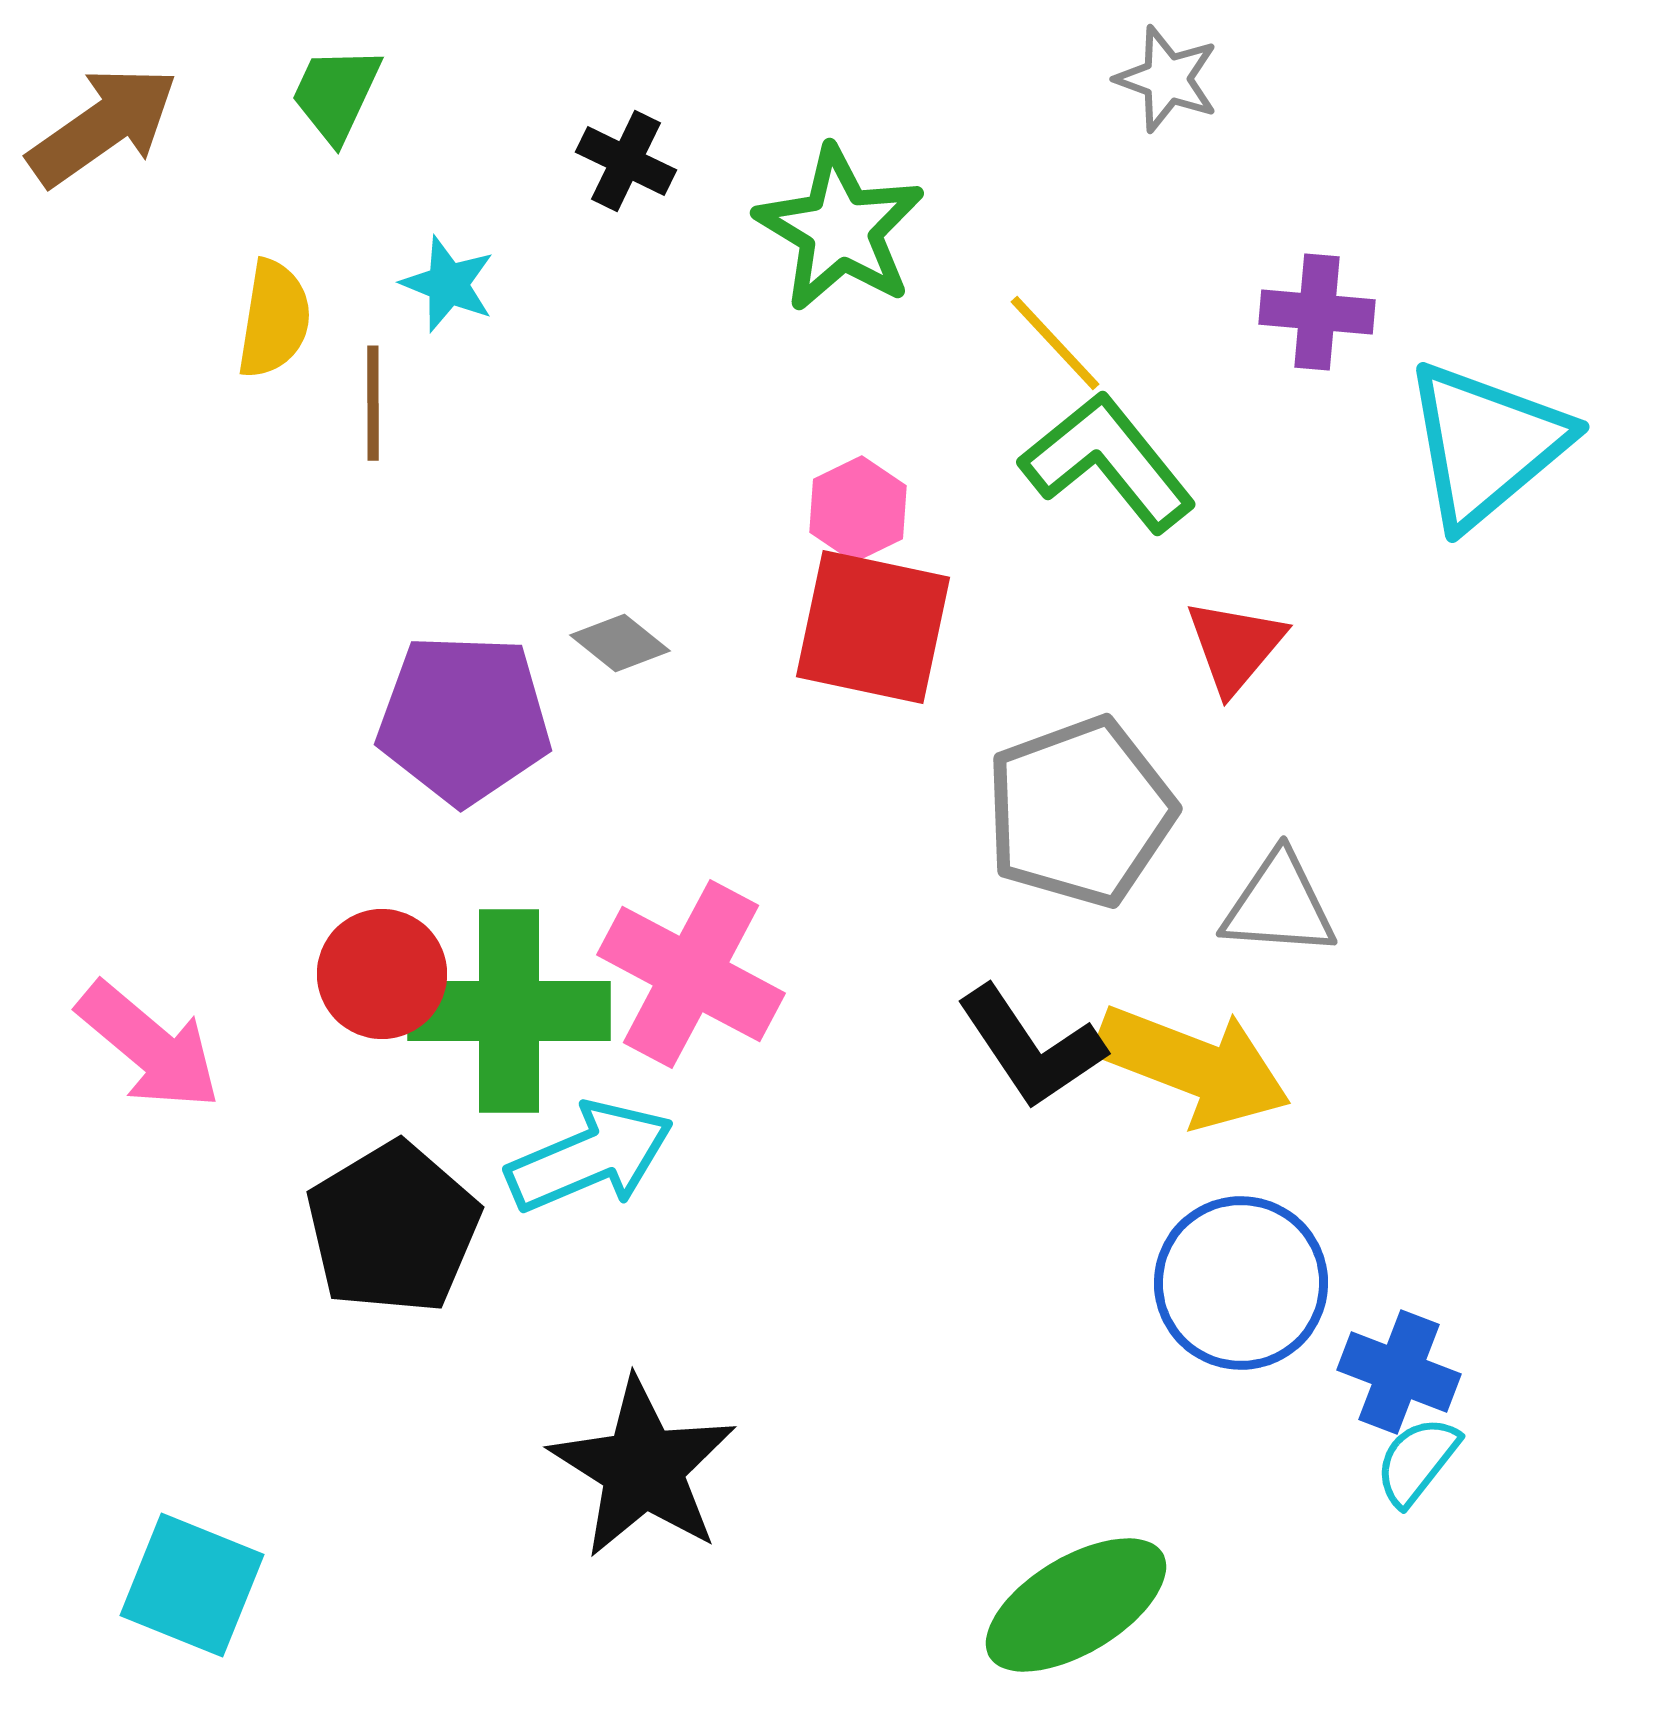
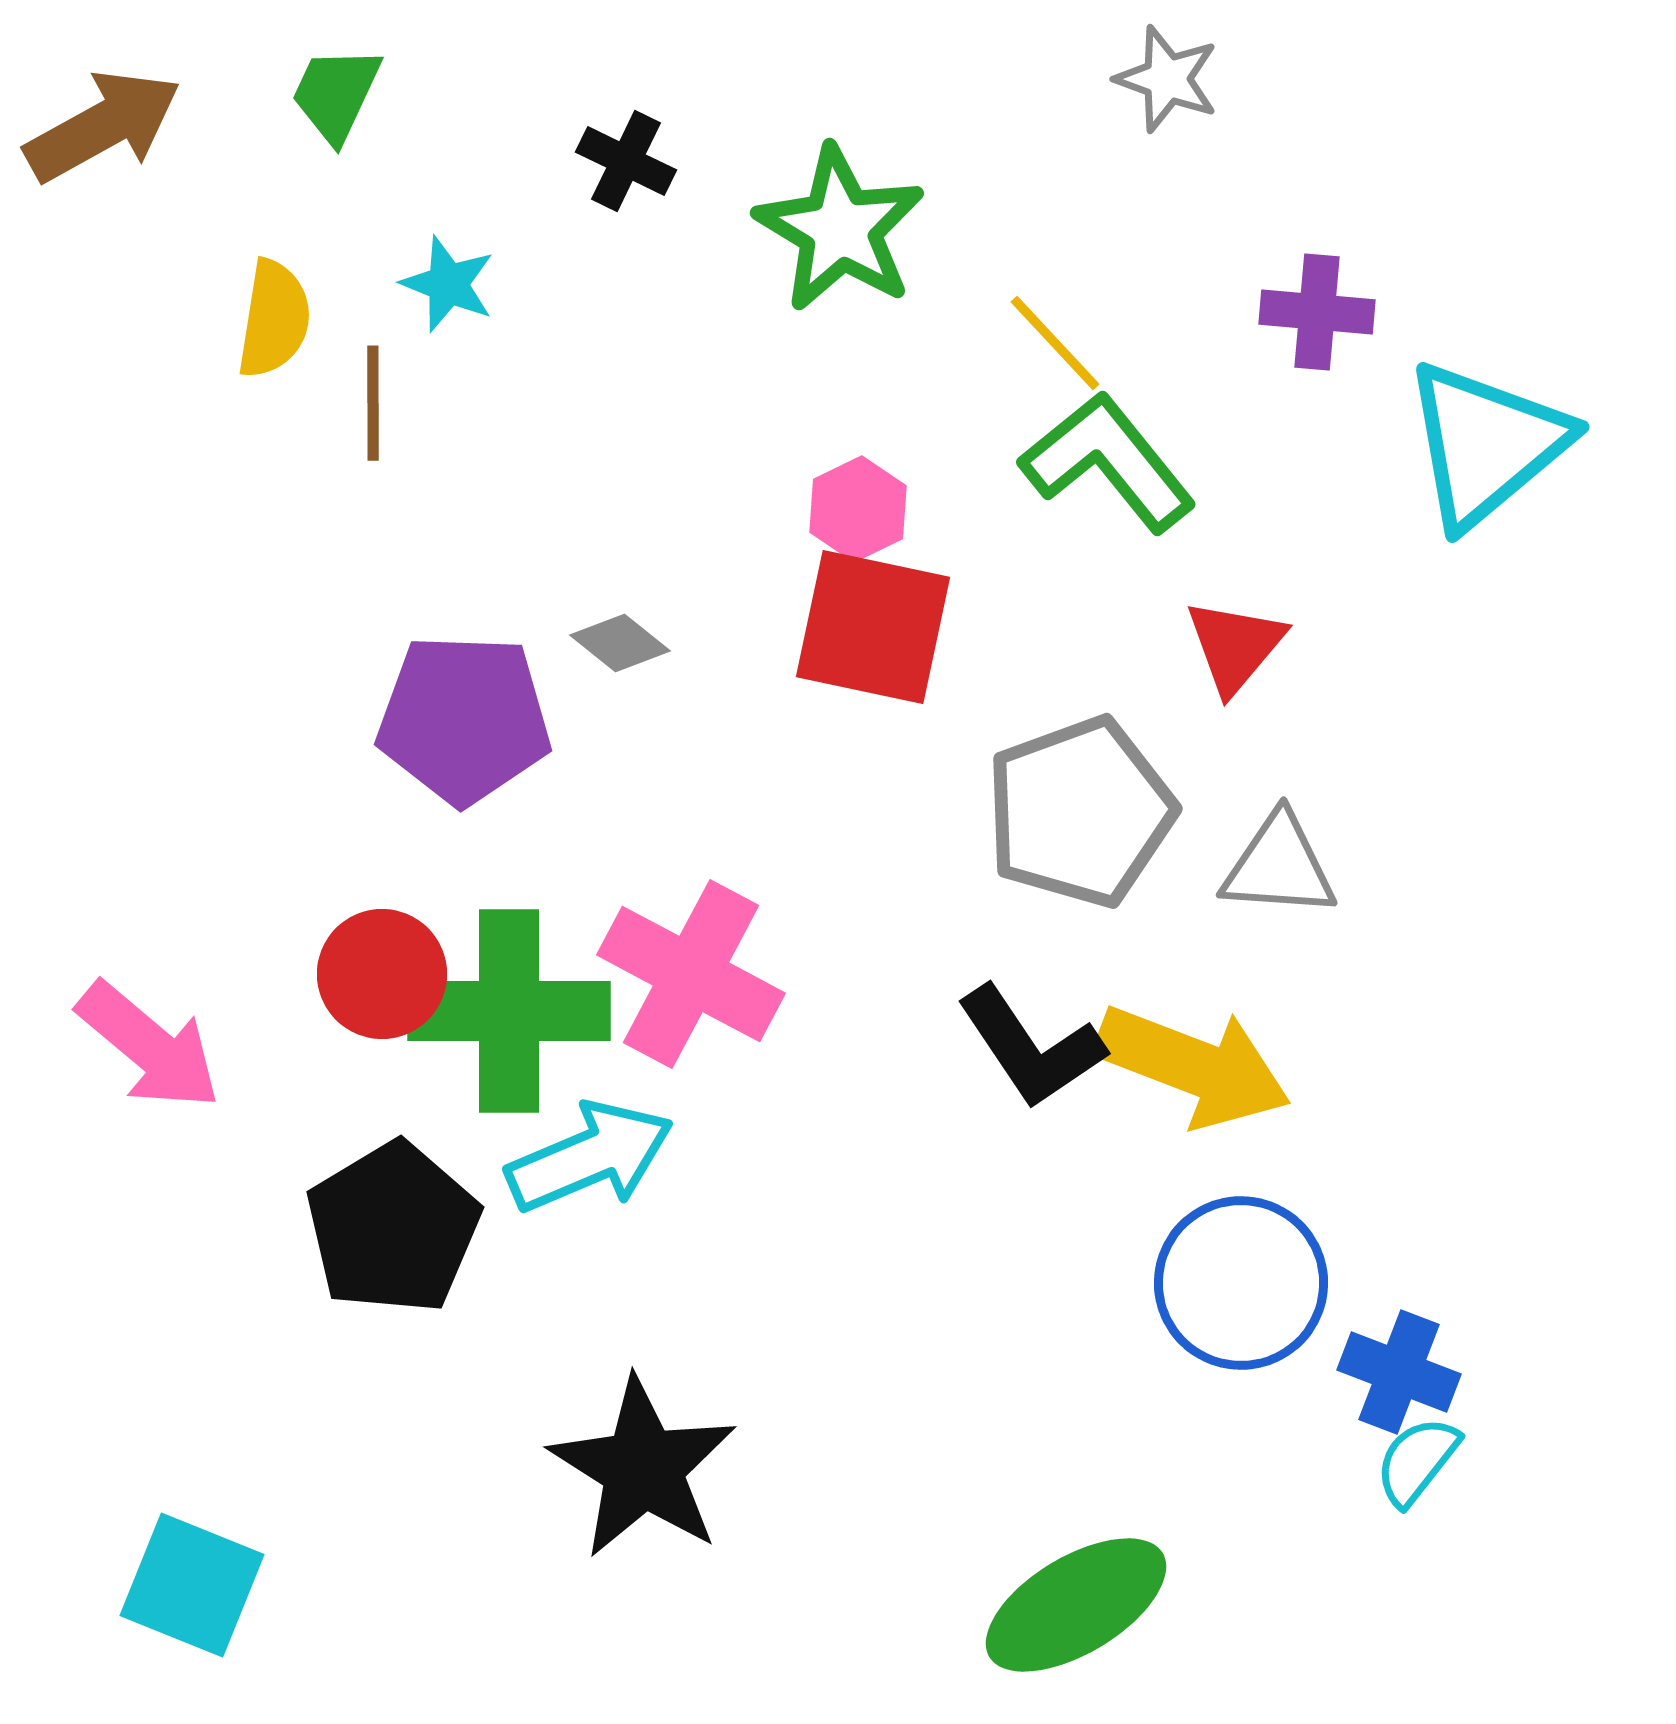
brown arrow: rotated 6 degrees clockwise
gray triangle: moved 39 px up
